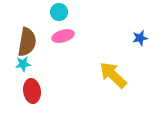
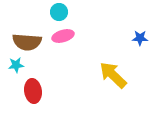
blue star: rotated 14 degrees clockwise
brown semicircle: rotated 84 degrees clockwise
cyan star: moved 7 px left, 1 px down
red ellipse: moved 1 px right
